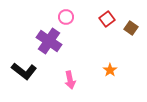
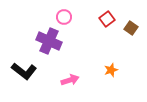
pink circle: moved 2 px left
purple cross: rotated 10 degrees counterclockwise
orange star: moved 1 px right; rotated 16 degrees clockwise
pink arrow: rotated 96 degrees counterclockwise
